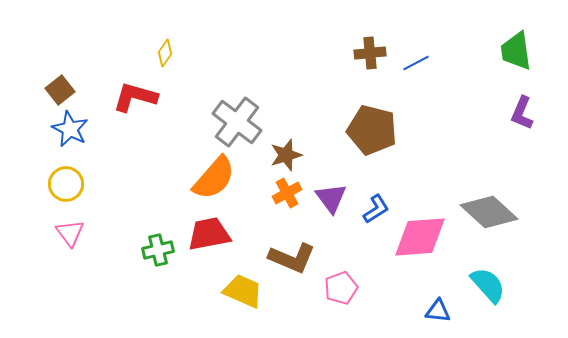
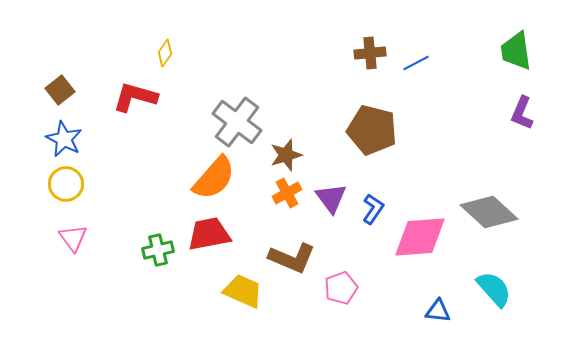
blue star: moved 6 px left, 10 px down
blue L-shape: moved 3 px left; rotated 24 degrees counterclockwise
pink triangle: moved 3 px right, 5 px down
cyan semicircle: moved 6 px right, 4 px down
